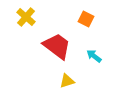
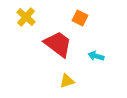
orange square: moved 6 px left, 1 px up
red trapezoid: moved 1 px right, 2 px up
cyan arrow: moved 2 px right; rotated 21 degrees counterclockwise
